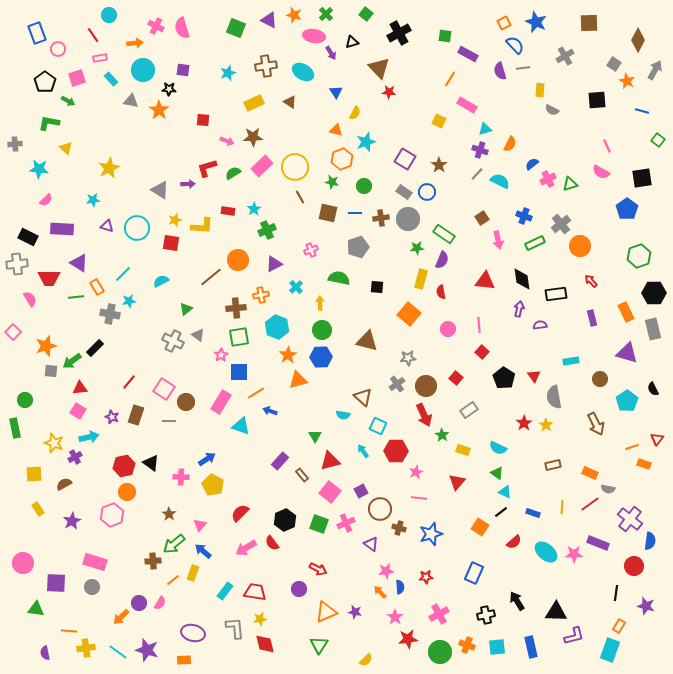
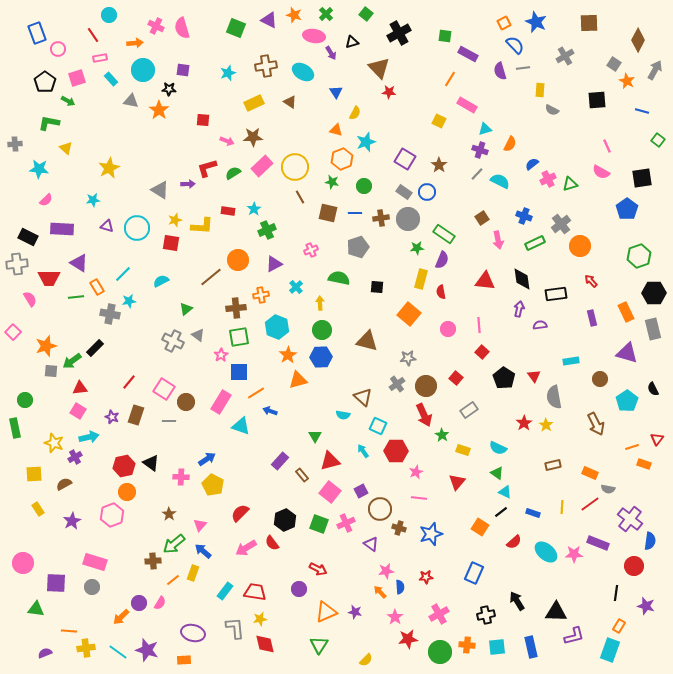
orange cross at (467, 645): rotated 14 degrees counterclockwise
purple semicircle at (45, 653): rotated 80 degrees clockwise
